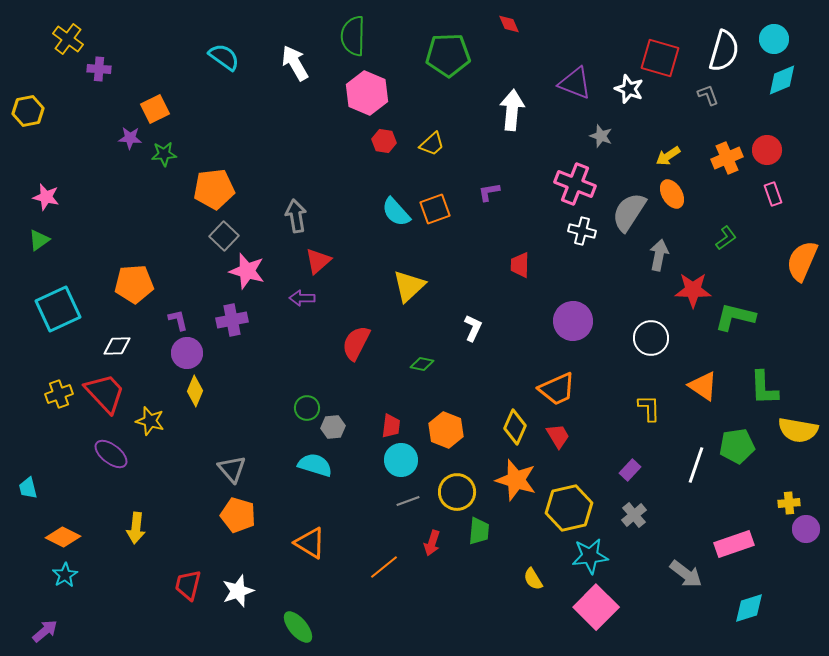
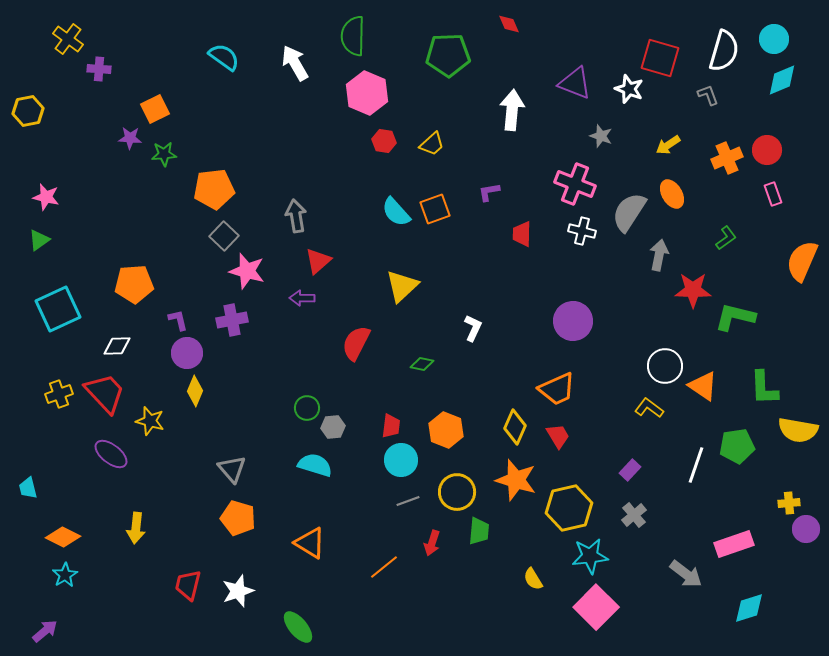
yellow arrow at (668, 156): moved 11 px up
red trapezoid at (520, 265): moved 2 px right, 31 px up
yellow triangle at (409, 286): moved 7 px left
white circle at (651, 338): moved 14 px right, 28 px down
yellow L-shape at (649, 408): rotated 52 degrees counterclockwise
orange pentagon at (238, 515): moved 3 px down
